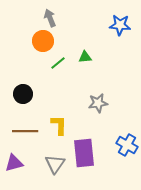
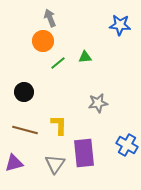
black circle: moved 1 px right, 2 px up
brown line: moved 1 px up; rotated 15 degrees clockwise
